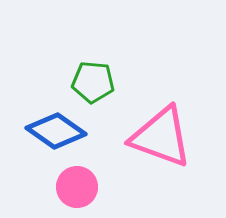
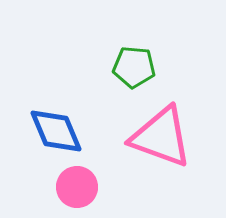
green pentagon: moved 41 px right, 15 px up
blue diamond: rotated 32 degrees clockwise
